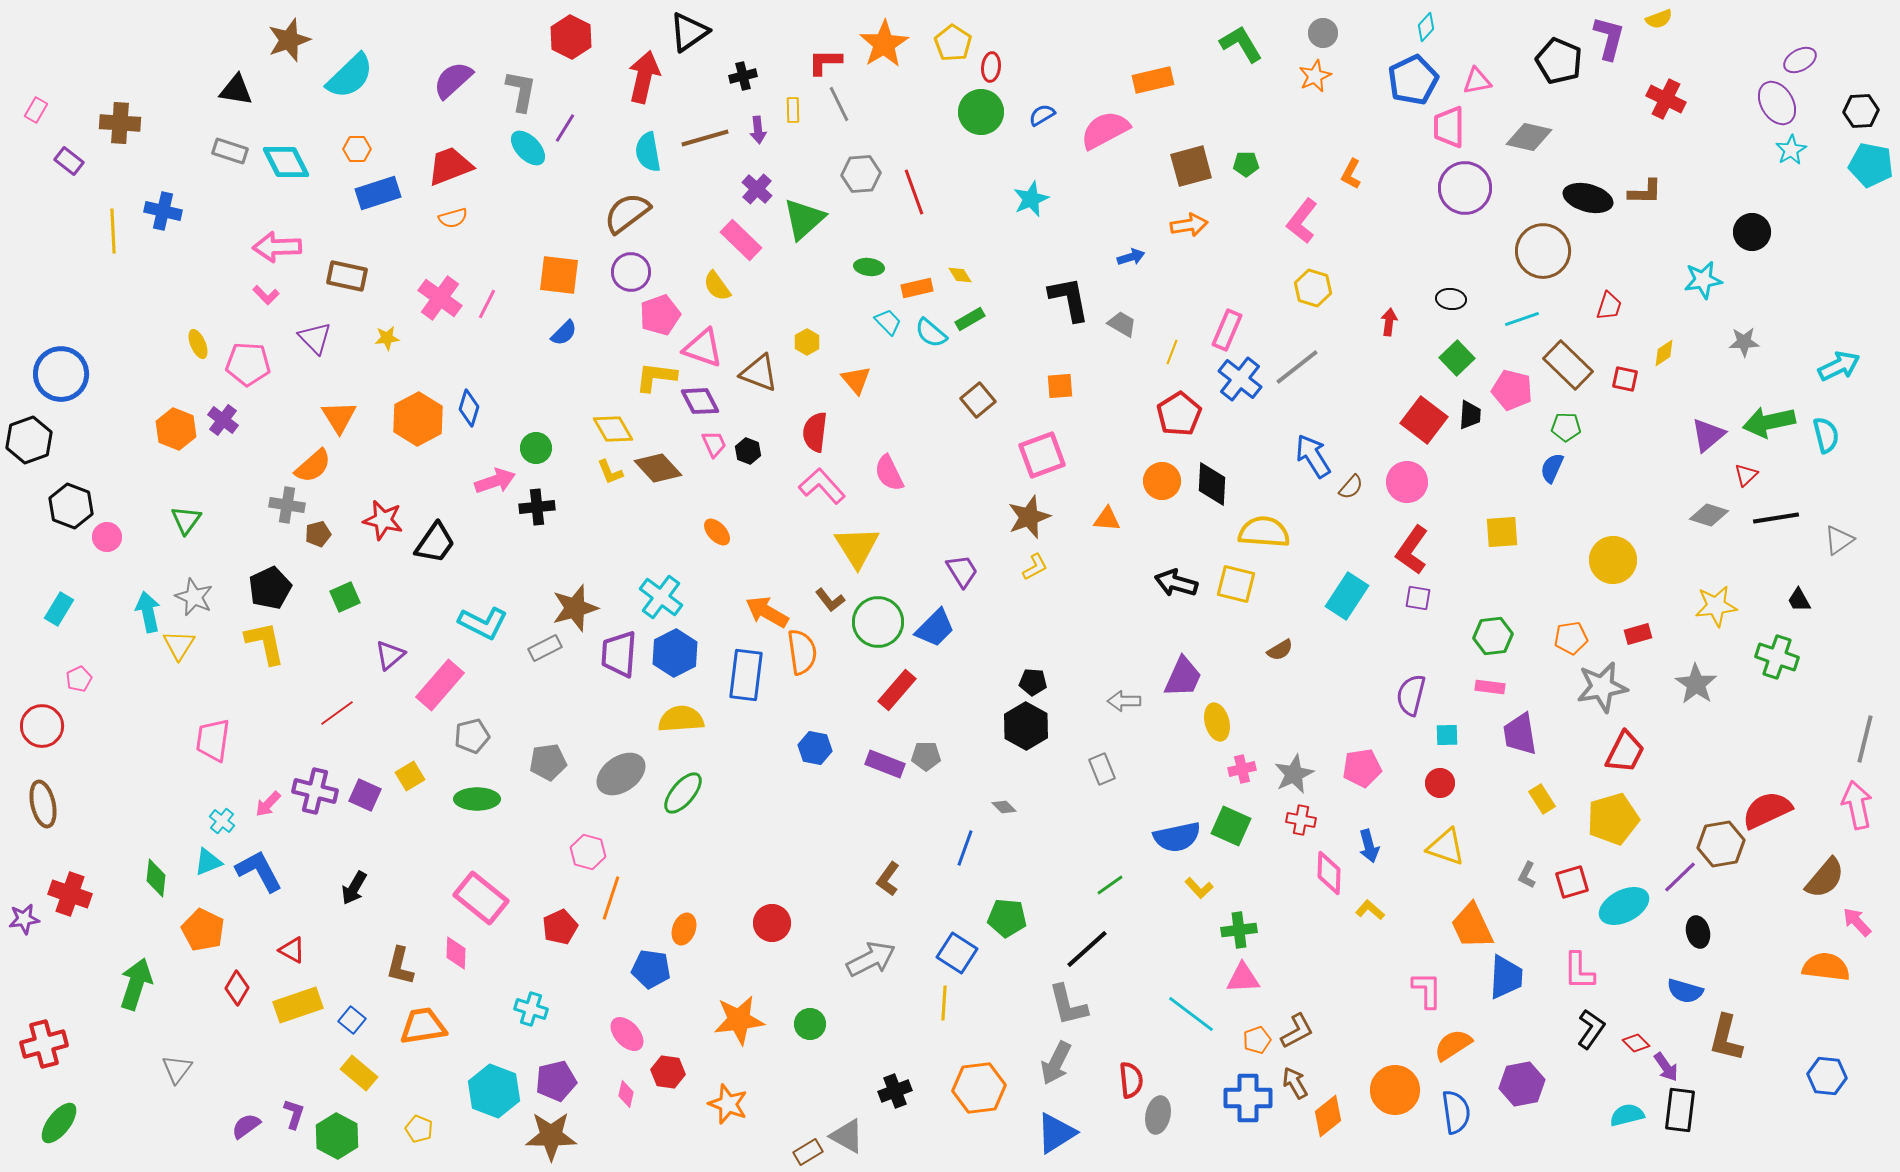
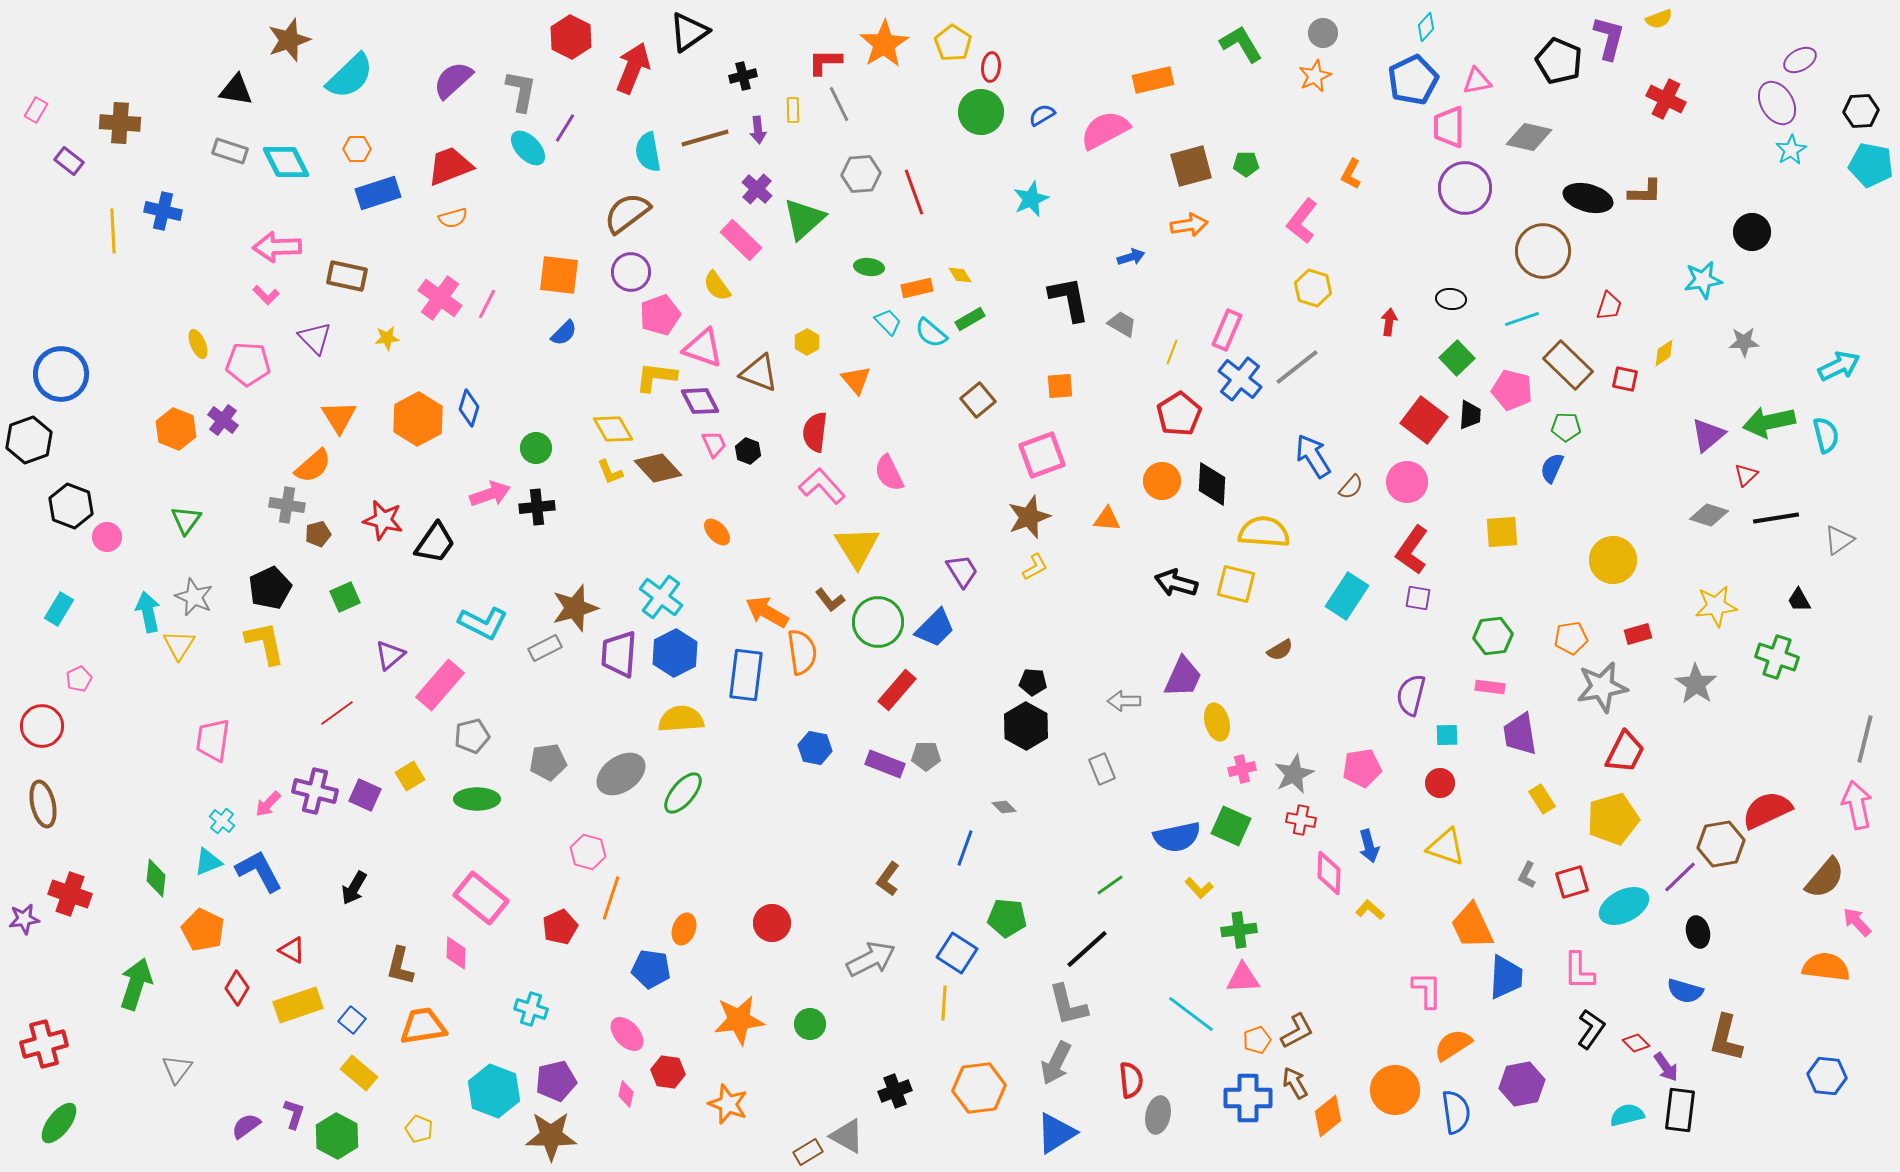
red arrow at (644, 77): moved 11 px left, 9 px up; rotated 9 degrees clockwise
pink arrow at (495, 481): moved 5 px left, 13 px down
